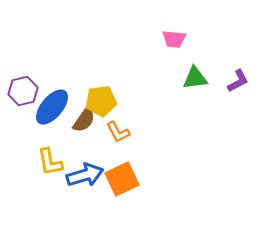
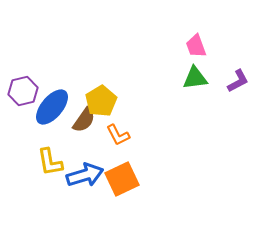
pink trapezoid: moved 22 px right, 7 px down; rotated 65 degrees clockwise
yellow pentagon: rotated 24 degrees counterclockwise
orange L-shape: moved 3 px down
